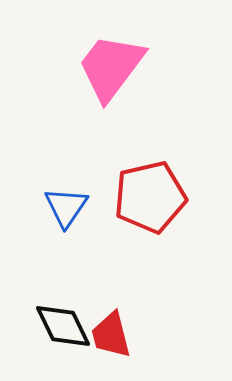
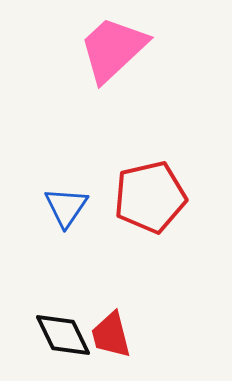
pink trapezoid: moved 2 px right, 18 px up; rotated 10 degrees clockwise
black diamond: moved 9 px down
